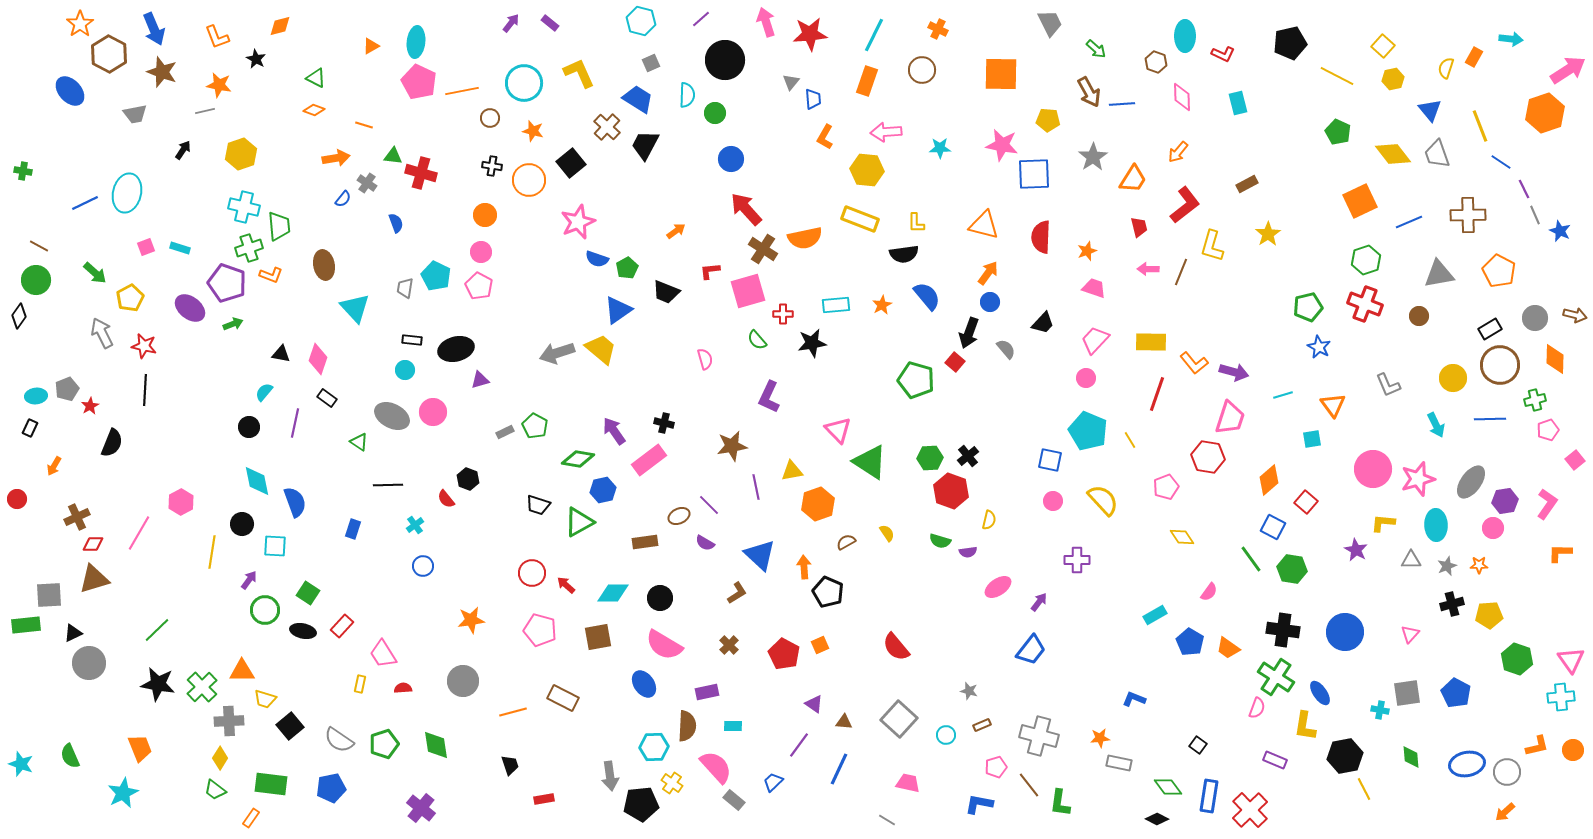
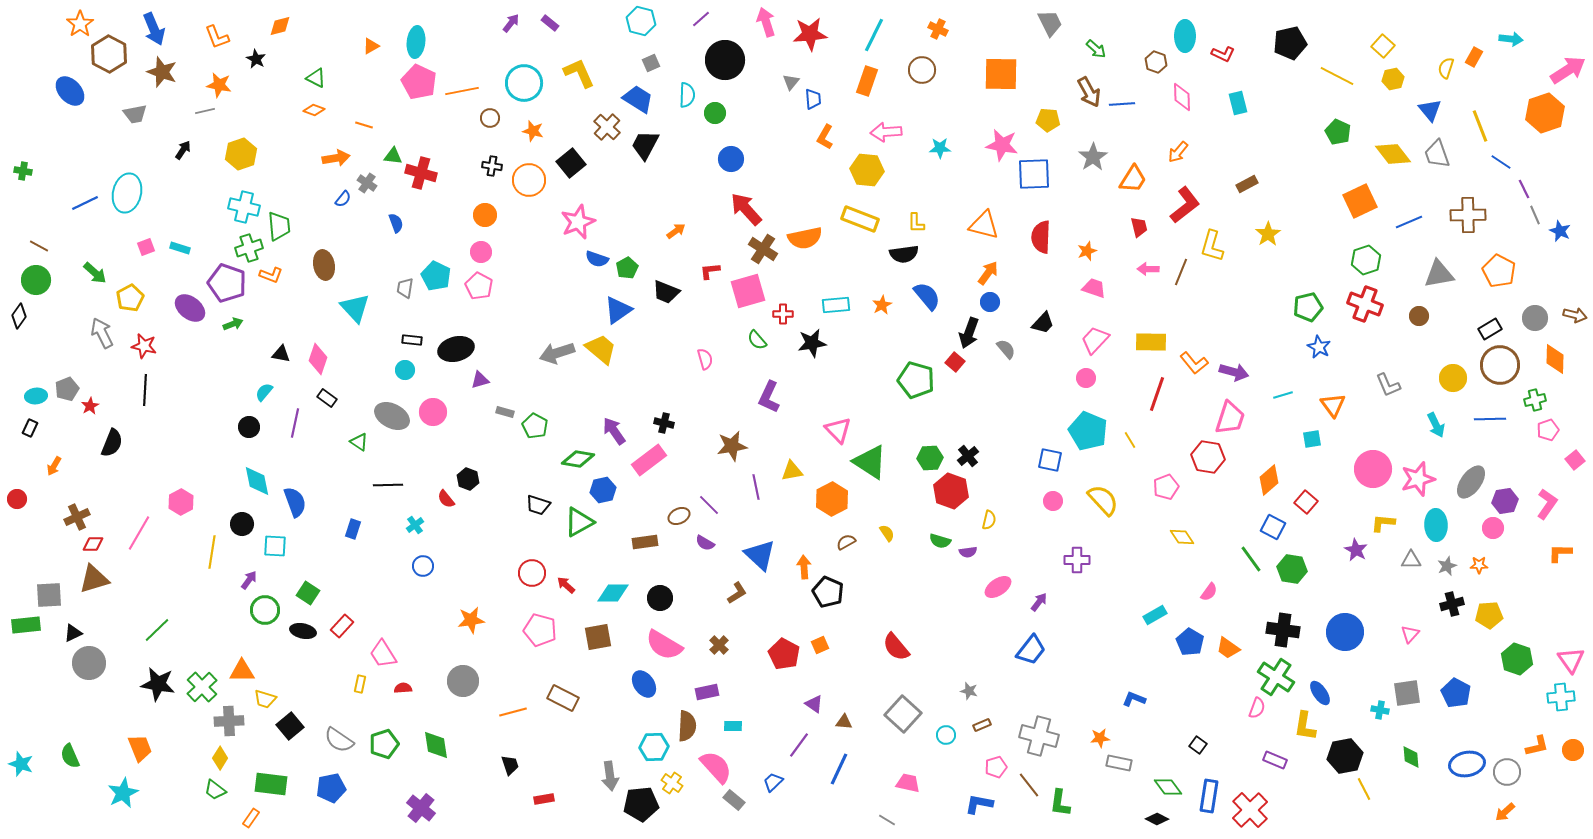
gray rectangle at (505, 432): moved 20 px up; rotated 42 degrees clockwise
orange hexagon at (818, 504): moved 14 px right, 5 px up; rotated 8 degrees counterclockwise
brown cross at (729, 645): moved 10 px left
gray square at (899, 719): moved 4 px right, 5 px up
